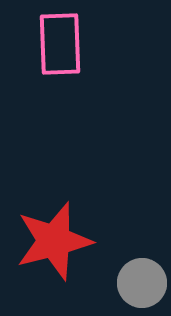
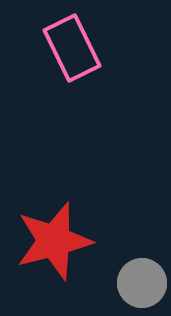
pink rectangle: moved 12 px right, 4 px down; rotated 24 degrees counterclockwise
